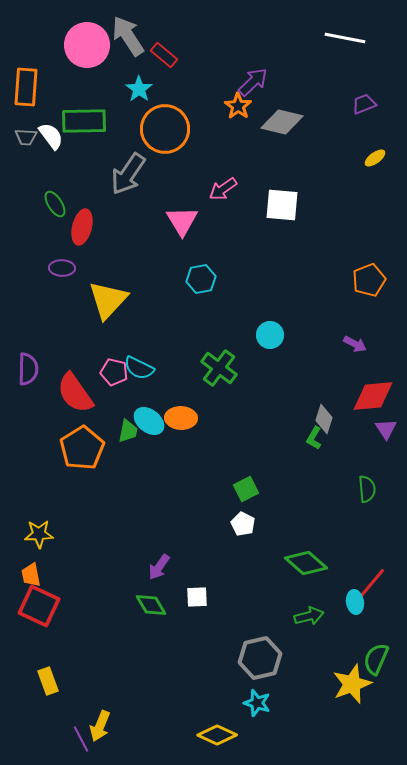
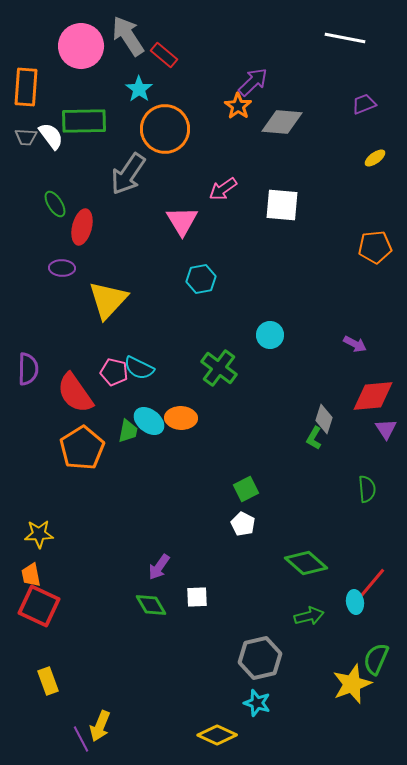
pink circle at (87, 45): moved 6 px left, 1 px down
gray diamond at (282, 122): rotated 9 degrees counterclockwise
orange pentagon at (369, 280): moved 6 px right, 33 px up; rotated 16 degrees clockwise
